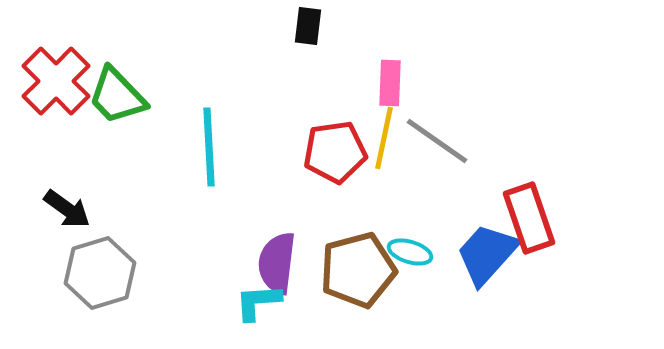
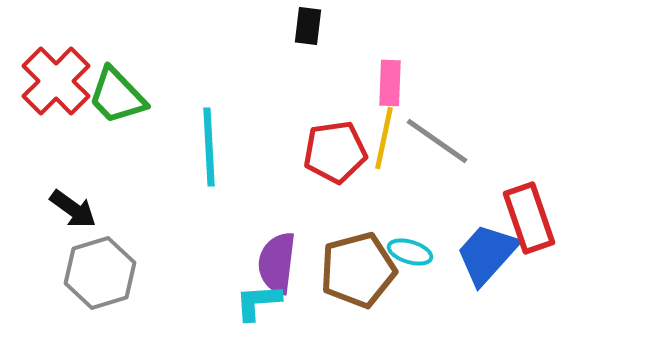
black arrow: moved 6 px right
